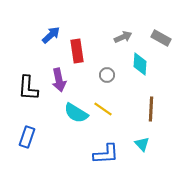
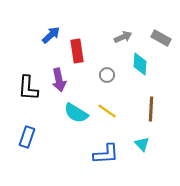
yellow line: moved 4 px right, 2 px down
